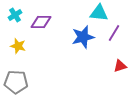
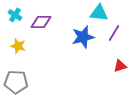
cyan cross: rotated 24 degrees counterclockwise
